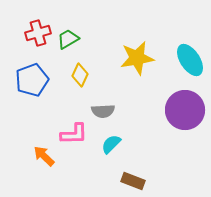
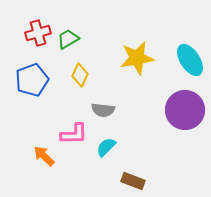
gray semicircle: moved 1 px up; rotated 10 degrees clockwise
cyan semicircle: moved 5 px left, 3 px down
